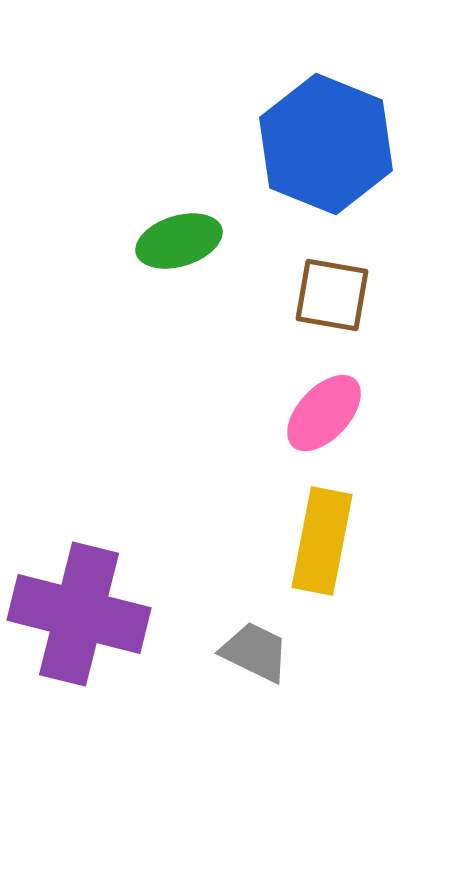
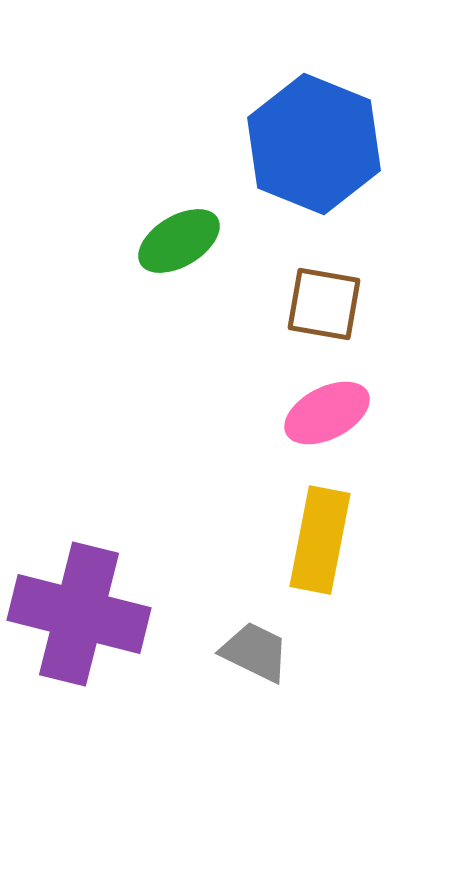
blue hexagon: moved 12 px left
green ellipse: rotated 14 degrees counterclockwise
brown square: moved 8 px left, 9 px down
pink ellipse: moved 3 px right; rotated 20 degrees clockwise
yellow rectangle: moved 2 px left, 1 px up
